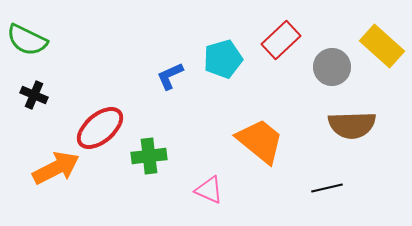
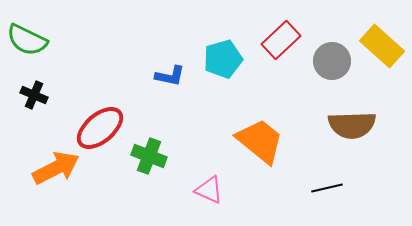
gray circle: moved 6 px up
blue L-shape: rotated 144 degrees counterclockwise
green cross: rotated 28 degrees clockwise
